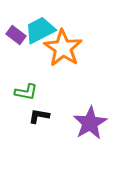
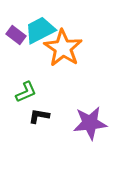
green L-shape: rotated 35 degrees counterclockwise
purple star: rotated 24 degrees clockwise
